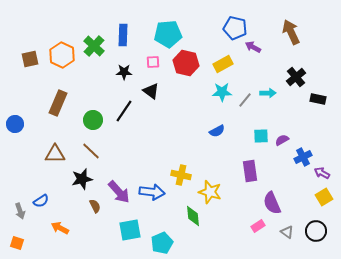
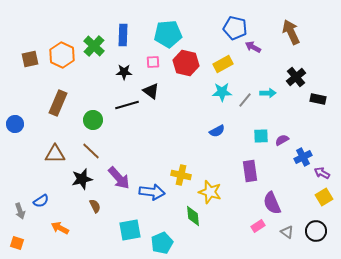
black line at (124, 111): moved 3 px right, 6 px up; rotated 40 degrees clockwise
purple arrow at (119, 192): moved 14 px up
